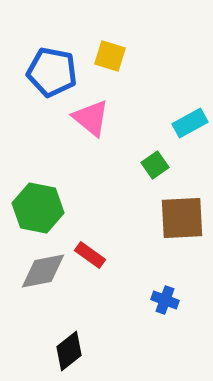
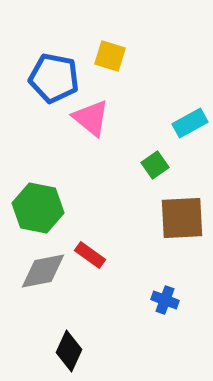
blue pentagon: moved 2 px right, 6 px down
black diamond: rotated 27 degrees counterclockwise
